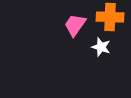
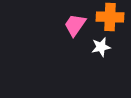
white star: rotated 30 degrees counterclockwise
